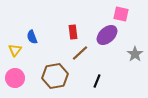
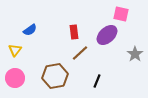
red rectangle: moved 1 px right
blue semicircle: moved 2 px left, 7 px up; rotated 104 degrees counterclockwise
